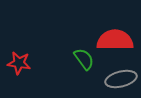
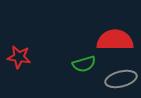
green semicircle: moved 5 px down; rotated 110 degrees clockwise
red star: moved 6 px up
